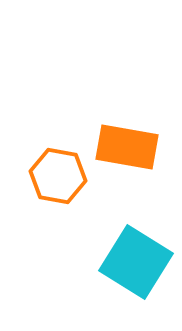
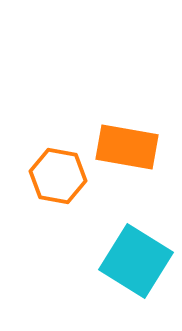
cyan square: moved 1 px up
